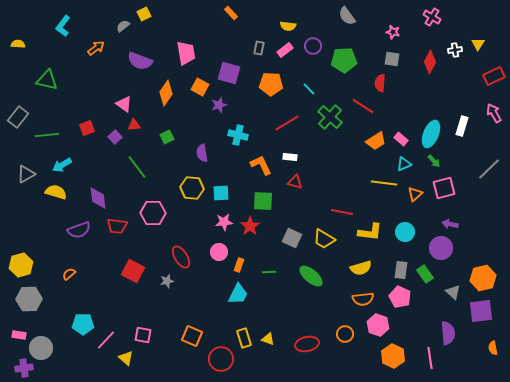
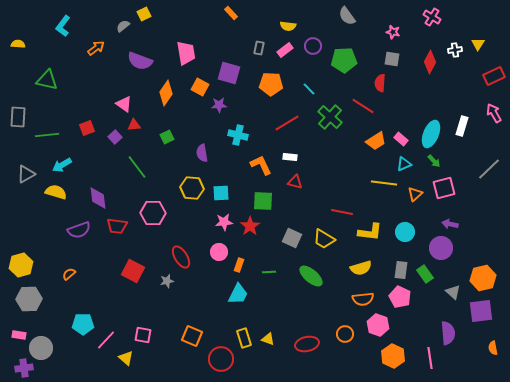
purple star at (219, 105): rotated 14 degrees clockwise
gray rectangle at (18, 117): rotated 35 degrees counterclockwise
